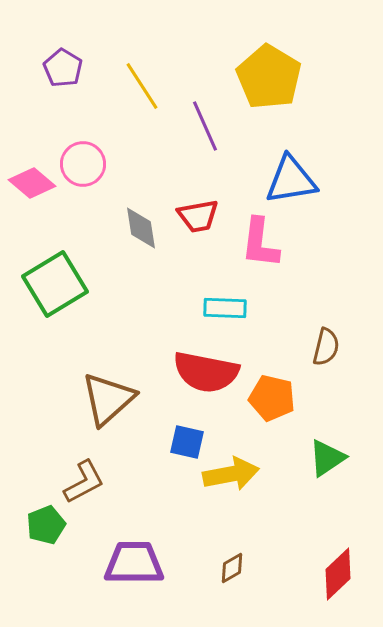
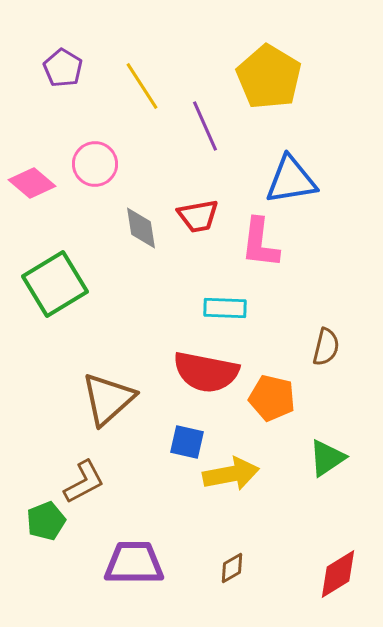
pink circle: moved 12 px right
green pentagon: moved 4 px up
red diamond: rotated 12 degrees clockwise
